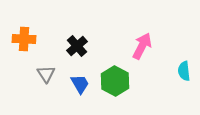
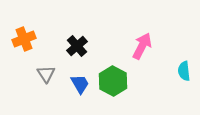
orange cross: rotated 25 degrees counterclockwise
green hexagon: moved 2 px left
